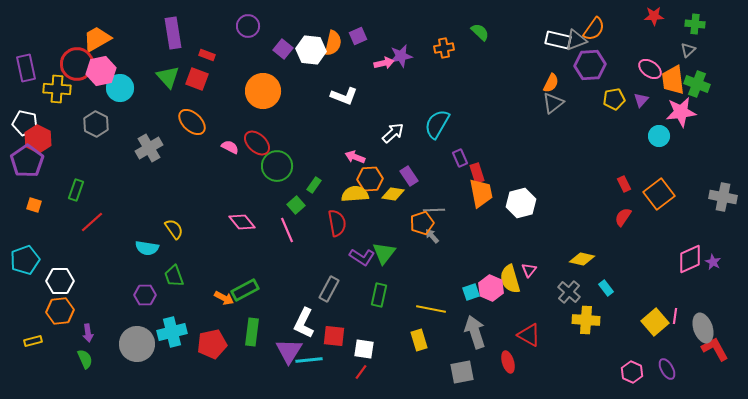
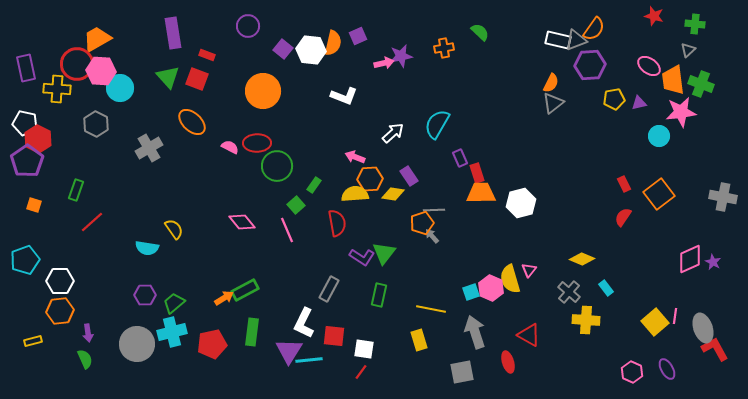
red star at (654, 16): rotated 18 degrees clockwise
pink ellipse at (650, 69): moved 1 px left, 3 px up
pink hexagon at (101, 71): rotated 16 degrees clockwise
green cross at (697, 84): moved 4 px right
purple triangle at (641, 100): moved 2 px left, 3 px down; rotated 35 degrees clockwise
red ellipse at (257, 143): rotated 44 degrees counterclockwise
orange trapezoid at (481, 193): rotated 80 degrees counterclockwise
yellow diamond at (582, 259): rotated 10 degrees clockwise
green trapezoid at (174, 276): moved 27 px down; rotated 70 degrees clockwise
orange arrow at (224, 298): rotated 60 degrees counterclockwise
